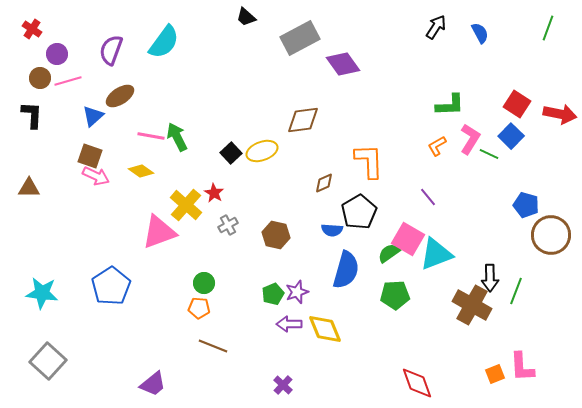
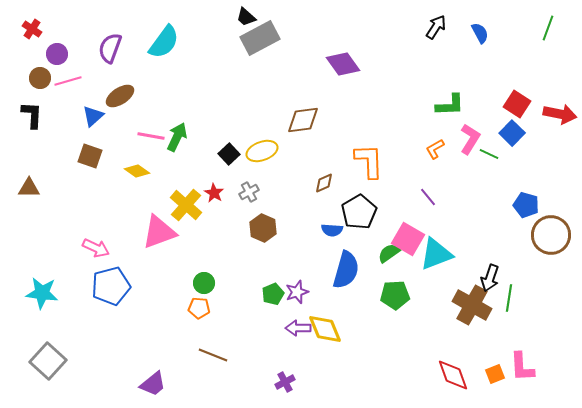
gray rectangle at (300, 38): moved 40 px left
purple semicircle at (111, 50): moved 1 px left, 2 px up
blue square at (511, 136): moved 1 px right, 3 px up
green arrow at (177, 137): rotated 52 degrees clockwise
orange L-shape at (437, 146): moved 2 px left, 3 px down
black square at (231, 153): moved 2 px left, 1 px down
yellow diamond at (141, 171): moved 4 px left
pink arrow at (96, 176): moved 72 px down
gray cross at (228, 225): moved 21 px right, 33 px up
brown hexagon at (276, 235): moved 13 px left, 7 px up; rotated 12 degrees clockwise
black arrow at (490, 278): rotated 20 degrees clockwise
blue pentagon at (111, 286): rotated 18 degrees clockwise
green line at (516, 291): moved 7 px left, 7 px down; rotated 12 degrees counterclockwise
purple arrow at (289, 324): moved 9 px right, 4 px down
brown line at (213, 346): moved 9 px down
red diamond at (417, 383): moved 36 px right, 8 px up
purple cross at (283, 385): moved 2 px right, 3 px up; rotated 18 degrees clockwise
